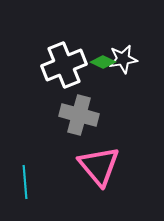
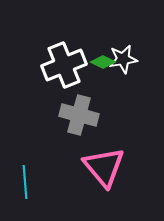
pink triangle: moved 5 px right, 1 px down
